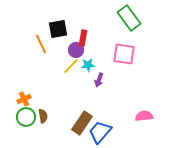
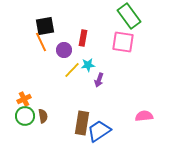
green rectangle: moved 2 px up
black square: moved 13 px left, 3 px up
orange line: moved 2 px up
purple circle: moved 12 px left
pink square: moved 1 px left, 12 px up
yellow line: moved 1 px right, 4 px down
green circle: moved 1 px left, 1 px up
brown rectangle: rotated 25 degrees counterclockwise
blue trapezoid: moved 1 px left, 1 px up; rotated 15 degrees clockwise
